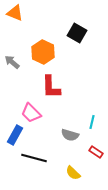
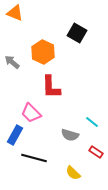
cyan line: rotated 64 degrees counterclockwise
